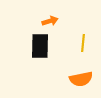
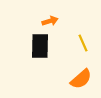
yellow line: rotated 30 degrees counterclockwise
orange semicircle: rotated 30 degrees counterclockwise
